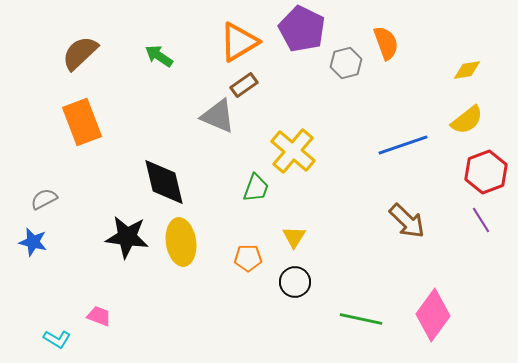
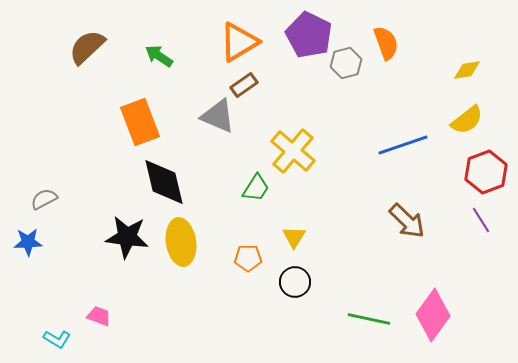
purple pentagon: moved 7 px right, 6 px down
brown semicircle: moved 7 px right, 6 px up
orange rectangle: moved 58 px right
green trapezoid: rotated 12 degrees clockwise
blue star: moved 5 px left; rotated 16 degrees counterclockwise
green line: moved 8 px right
